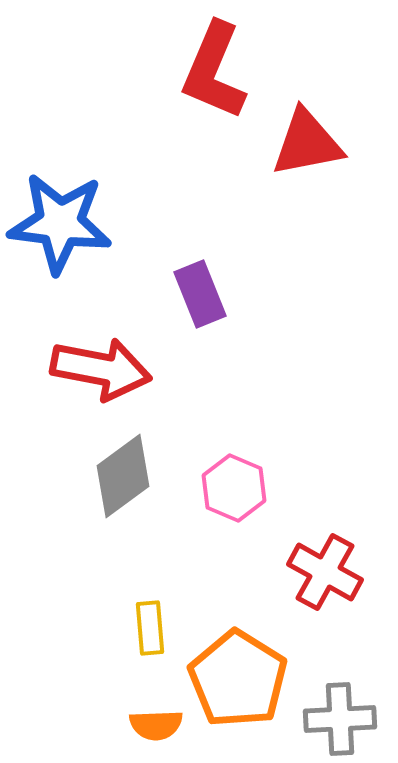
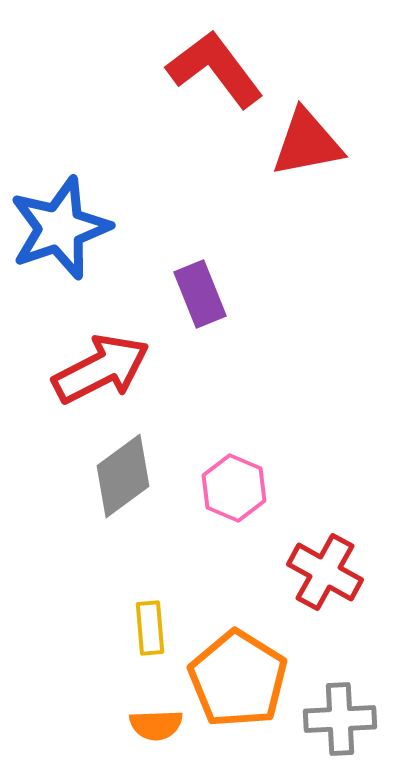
red L-shape: moved 1 px right, 2 px up; rotated 120 degrees clockwise
blue star: moved 5 px down; rotated 26 degrees counterclockwise
red arrow: rotated 38 degrees counterclockwise
